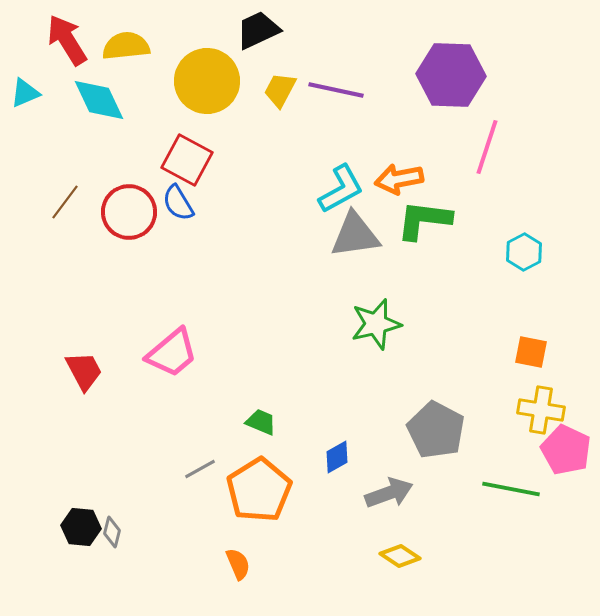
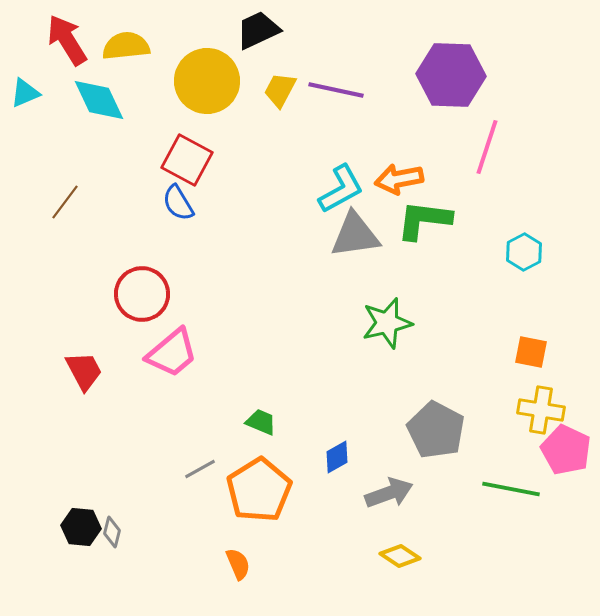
red circle: moved 13 px right, 82 px down
green star: moved 11 px right, 1 px up
